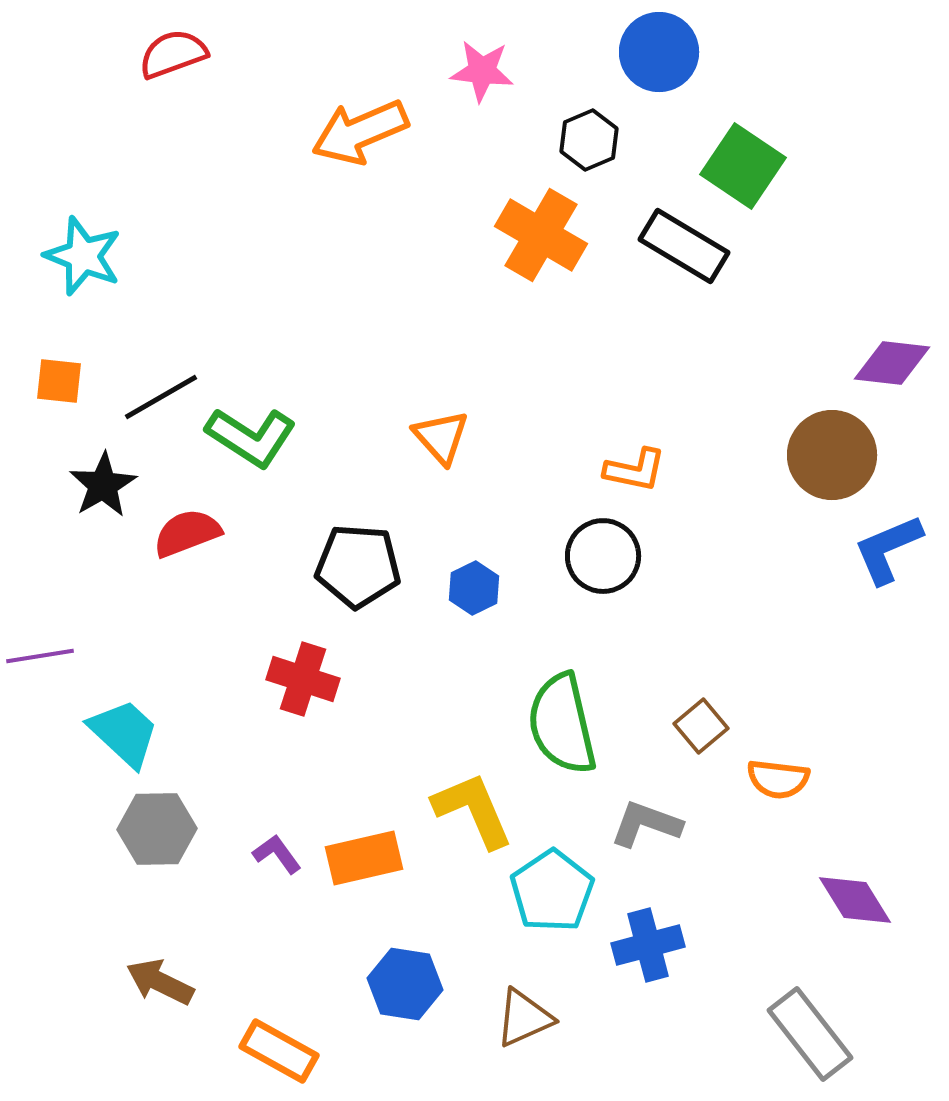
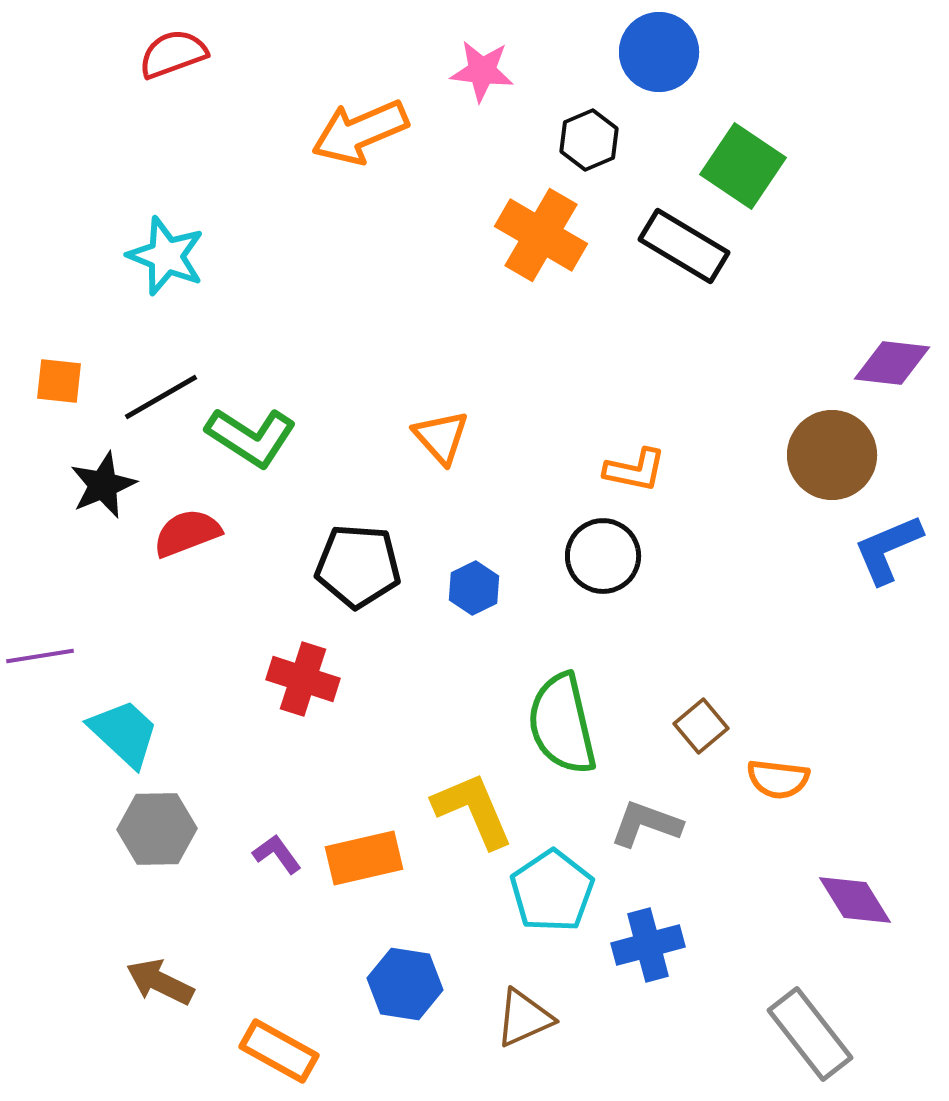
cyan star at (83, 256): moved 83 px right
black star at (103, 485): rotated 8 degrees clockwise
